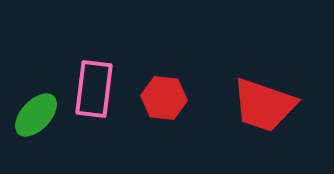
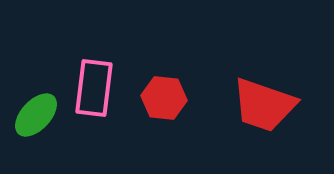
pink rectangle: moved 1 px up
